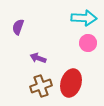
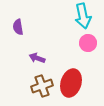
cyan arrow: moved 1 px left, 2 px up; rotated 75 degrees clockwise
purple semicircle: rotated 28 degrees counterclockwise
purple arrow: moved 1 px left
brown cross: moved 1 px right
